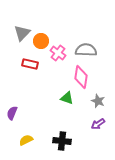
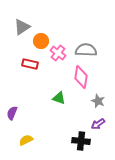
gray triangle: moved 6 px up; rotated 12 degrees clockwise
green triangle: moved 8 px left
black cross: moved 19 px right
